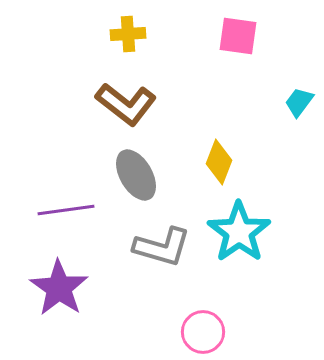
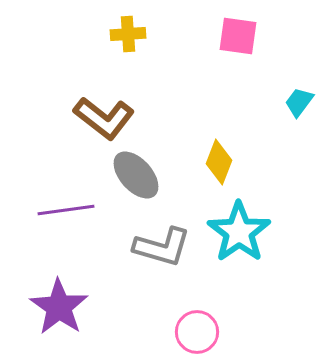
brown L-shape: moved 22 px left, 14 px down
gray ellipse: rotated 12 degrees counterclockwise
purple star: moved 19 px down
pink circle: moved 6 px left
